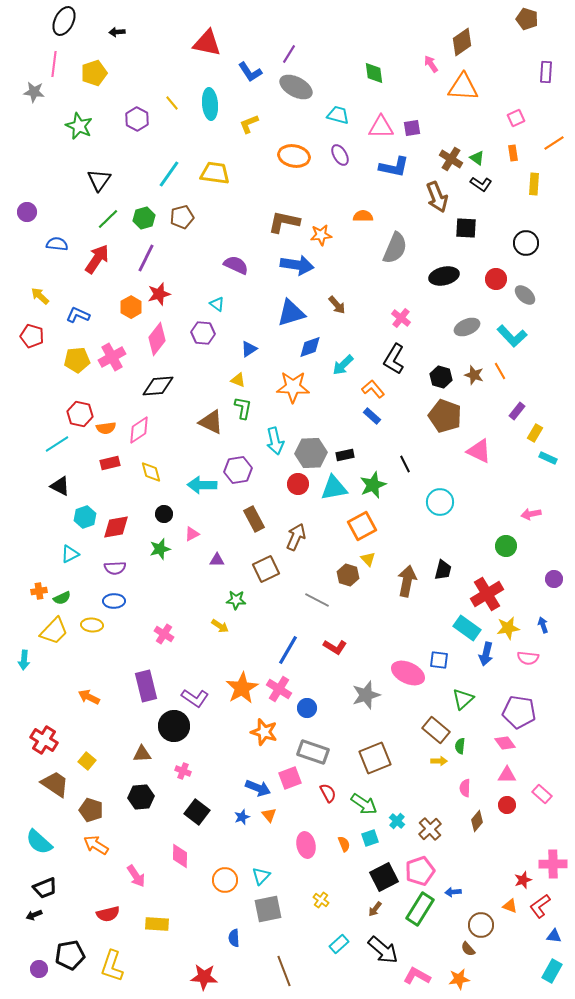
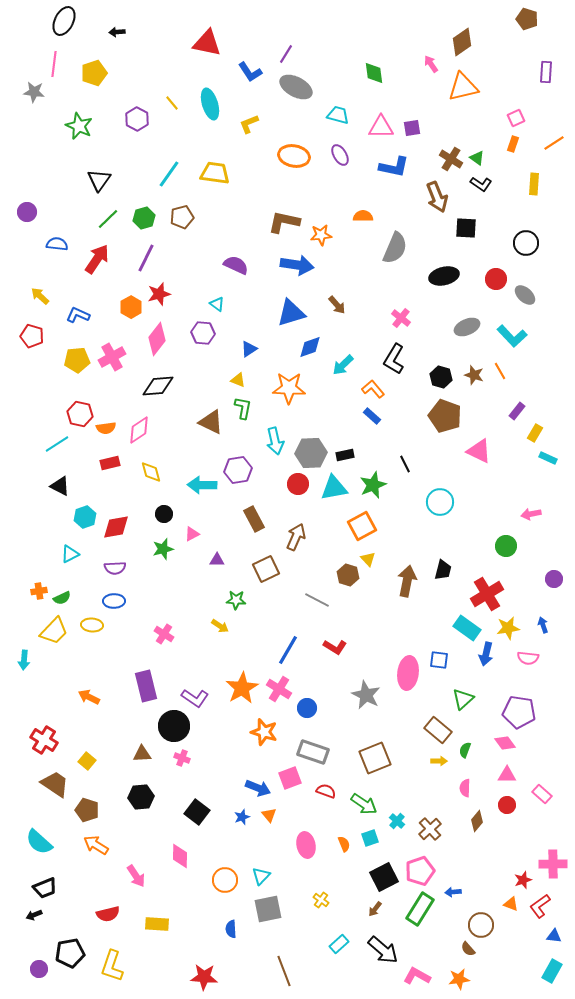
purple line at (289, 54): moved 3 px left
orange triangle at (463, 87): rotated 16 degrees counterclockwise
cyan ellipse at (210, 104): rotated 12 degrees counterclockwise
orange rectangle at (513, 153): moved 9 px up; rotated 28 degrees clockwise
orange star at (293, 387): moved 4 px left, 1 px down
green star at (160, 549): moved 3 px right
pink ellipse at (408, 673): rotated 72 degrees clockwise
gray star at (366, 695): rotated 28 degrees counterclockwise
brown rectangle at (436, 730): moved 2 px right
green semicircle at (460, 746): moved 5 px right, 4 px down; rotated 14 degrees clockwise
pink cross at (183, 771): moved 1 px left, 13 px up
red semicircle at (328, 793): moved 2 px left, 2 px up; rotated 42 degrees counterclockwise
brown pentagon at (91, 810): moved 4 px left
orange triangle at (510, 906): moved 1 px right, 2 px up
blue semicircle at (234, 938): moved 3 px left, 9 px up
black pentagon at (70, 955): moved 2 px up
